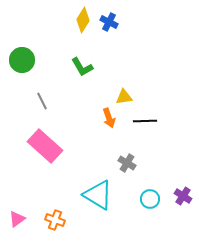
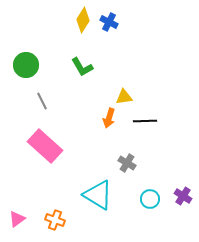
green circle: moved 4 px right, 5 px down
orange arrow: rotated 36 degrees clockwise
